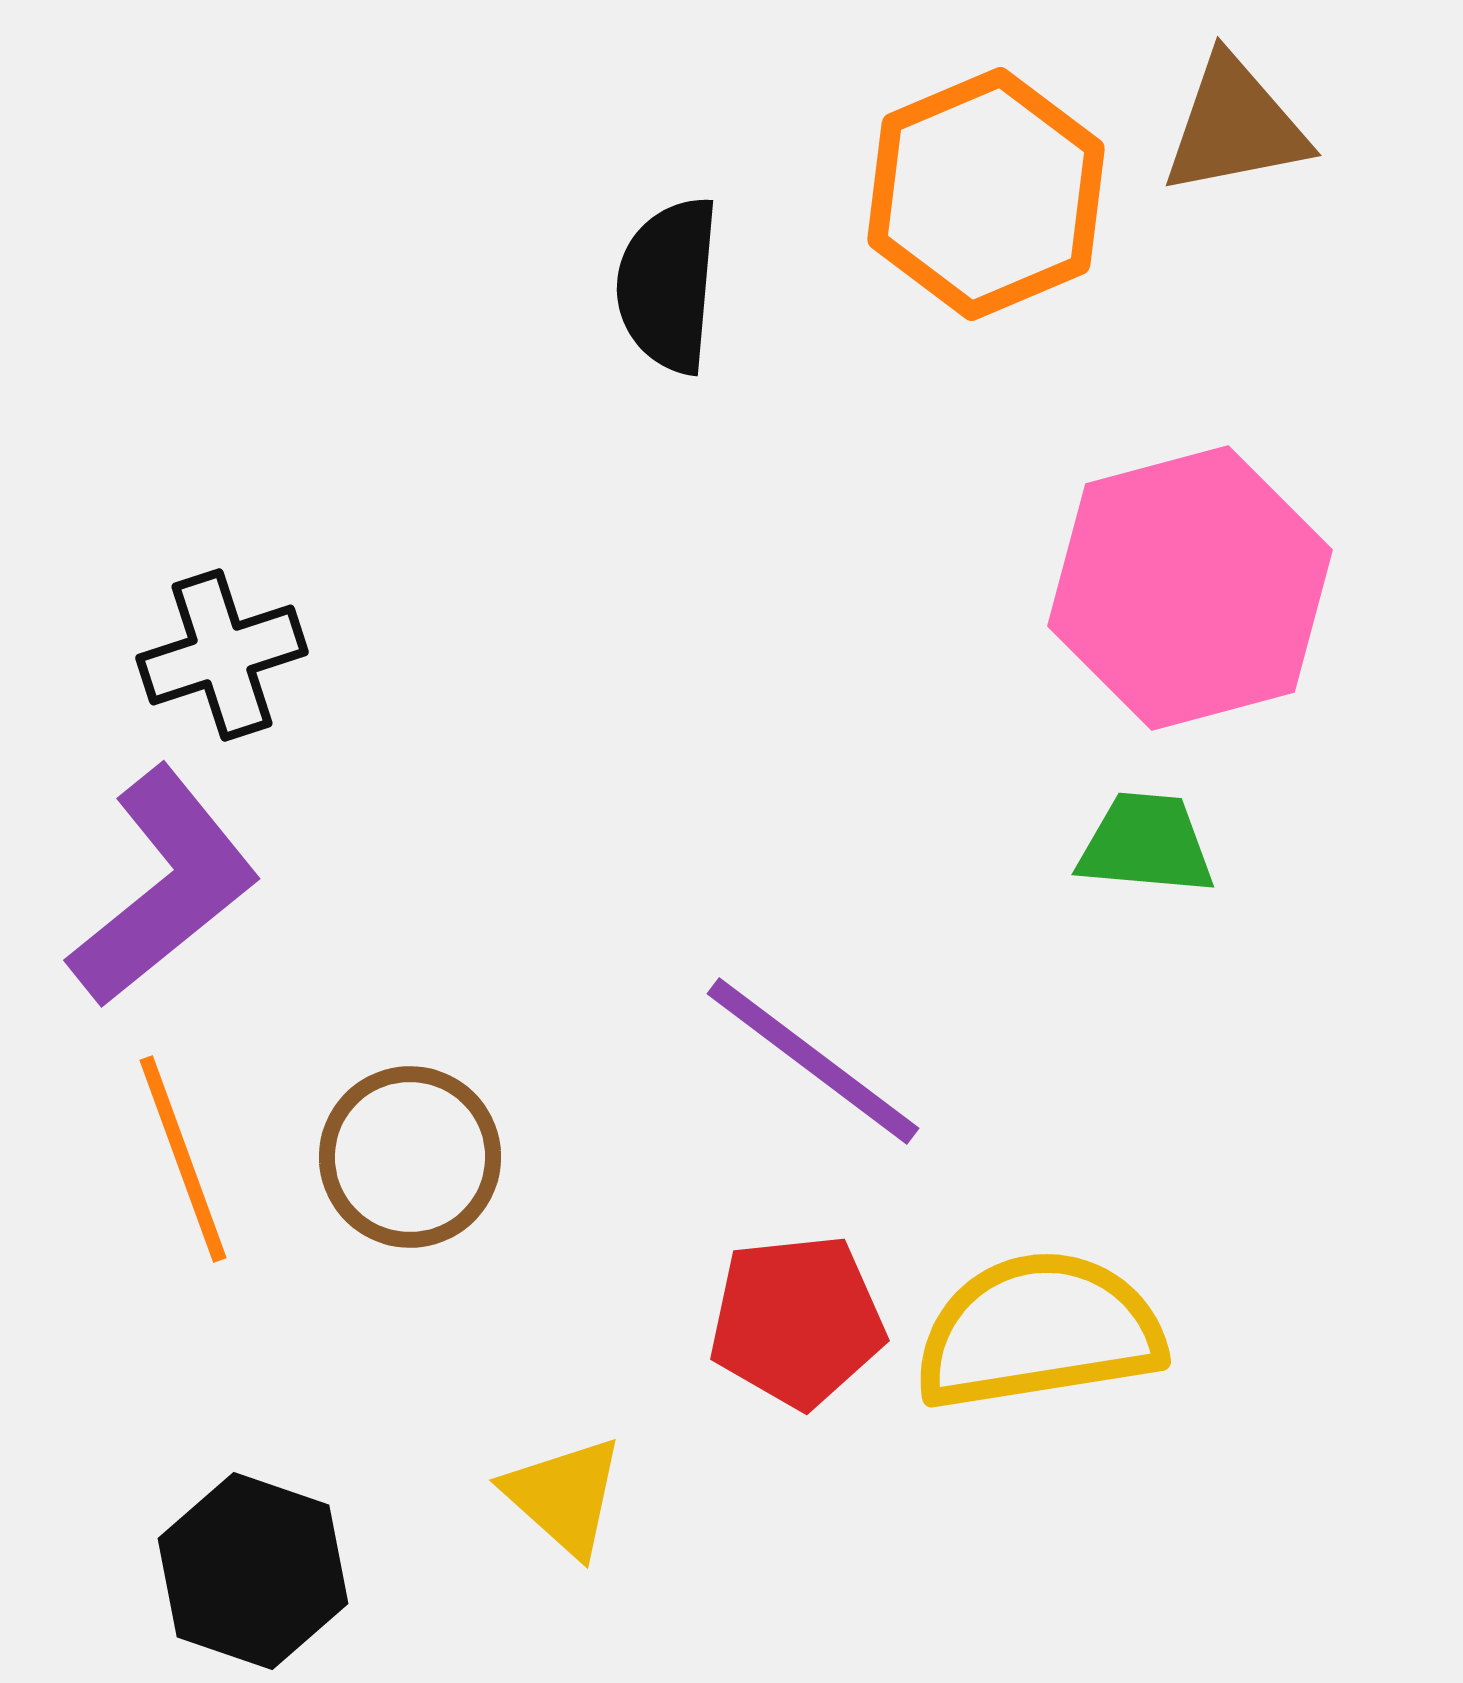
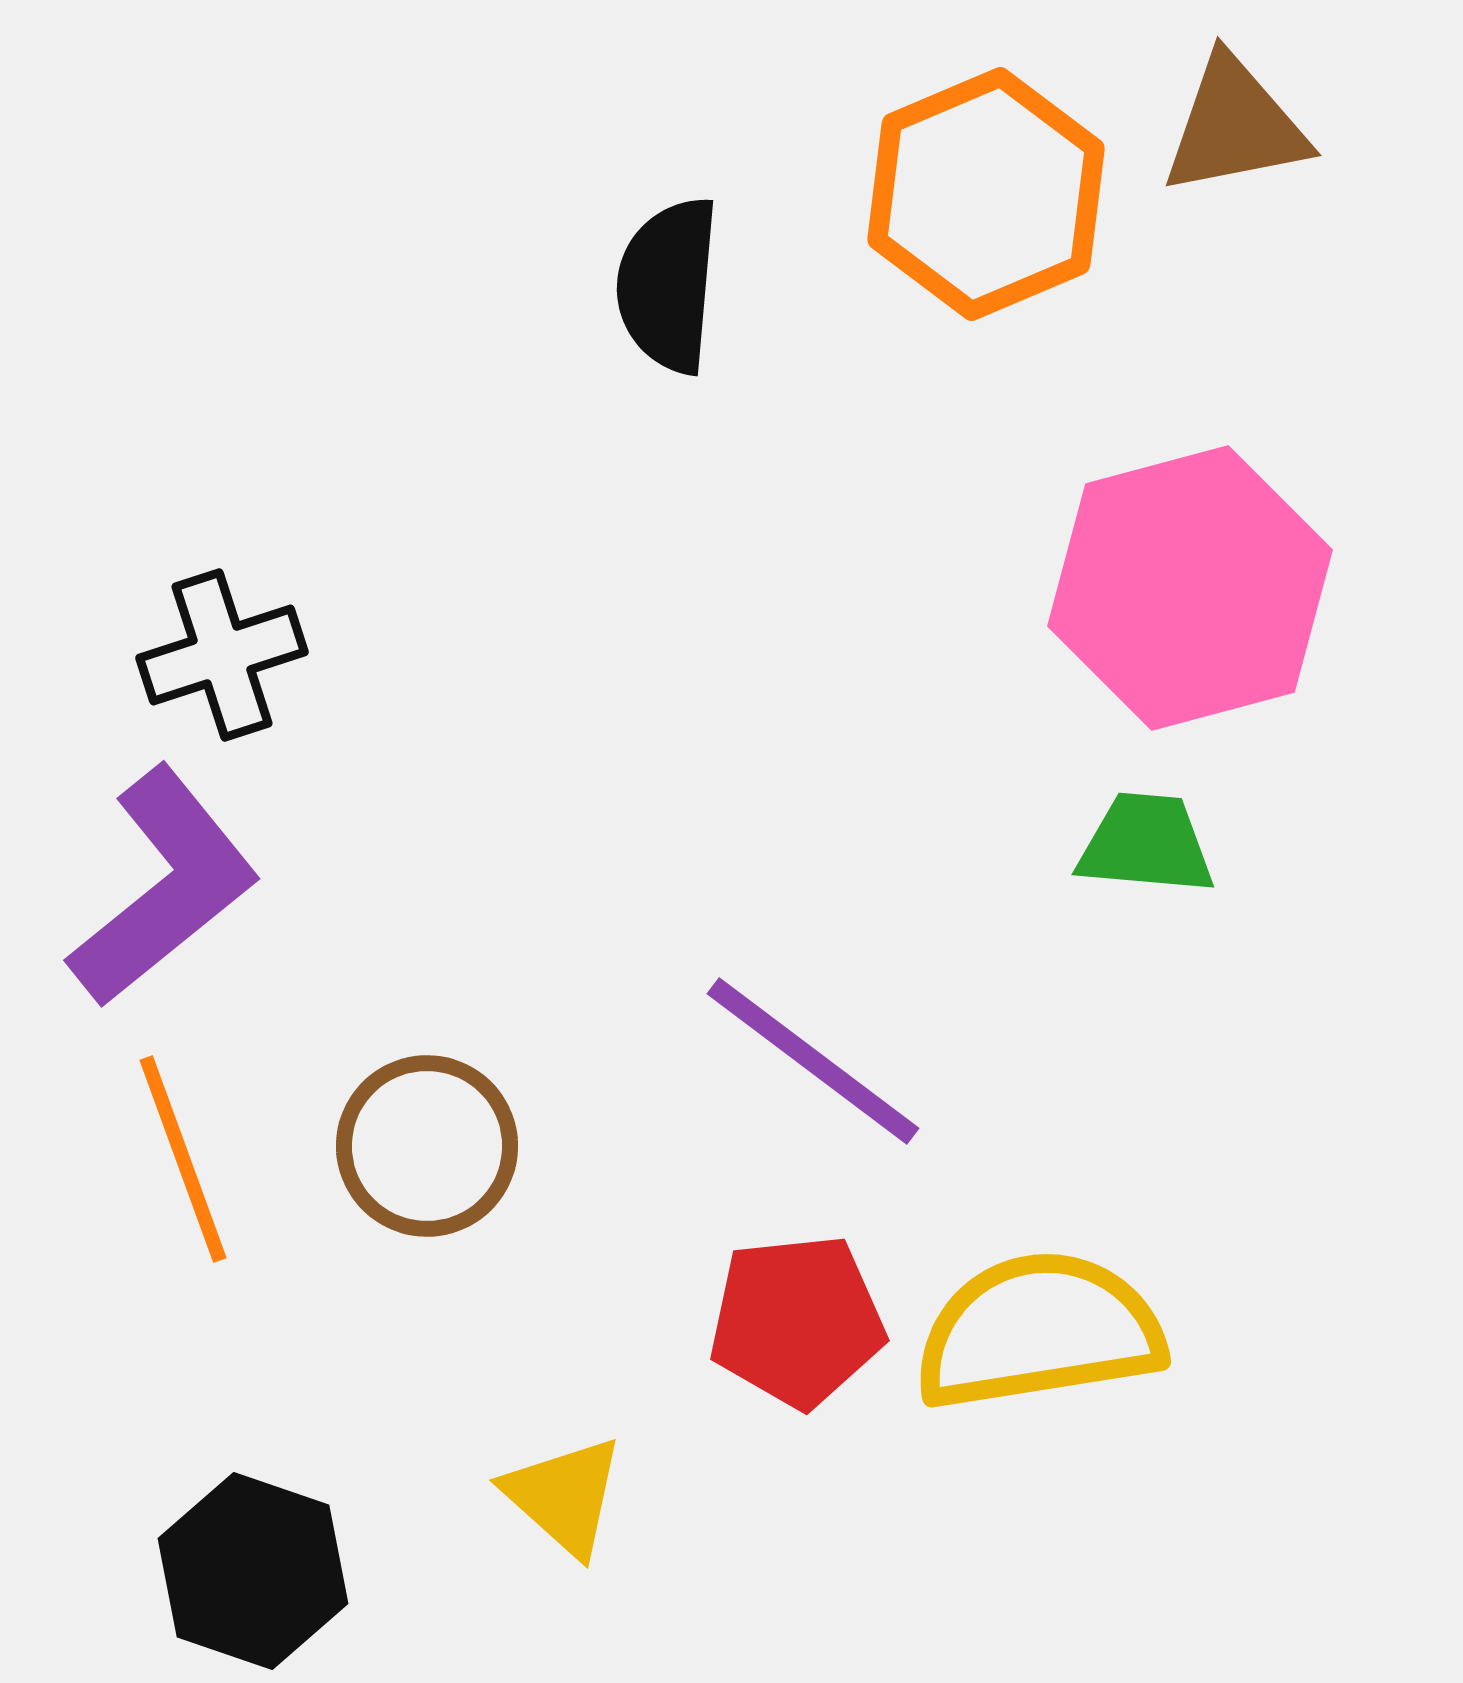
brown circle: moved 17 px right, 11 px up
